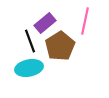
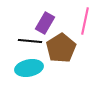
purple rectangle: rotated 20 degrees counterclockwise
black line: rotated 65 degrees counterclockwise
brown pentagon: moved 1 px right, 2 px down
